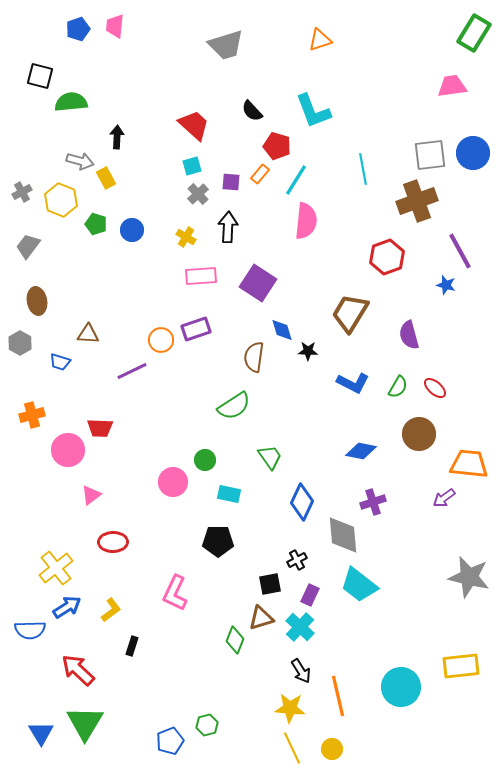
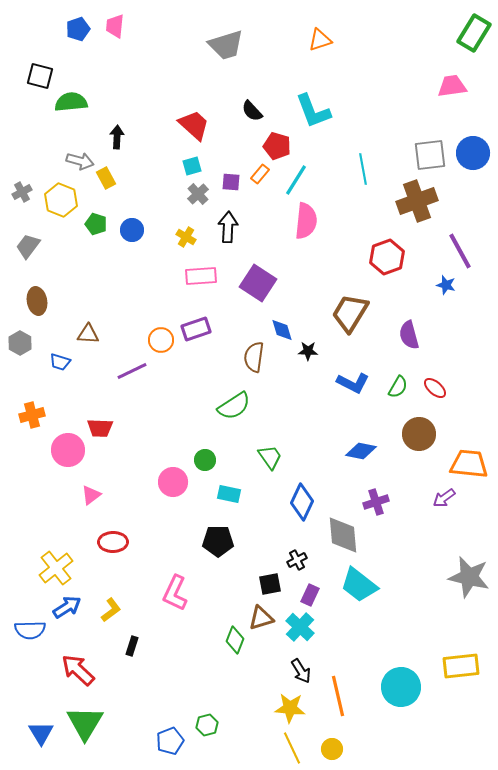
purple cross at (373, 502): moved 3 px right
